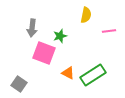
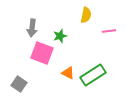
pink square: moved 2 px left
